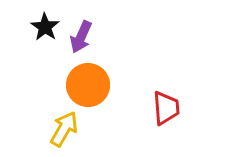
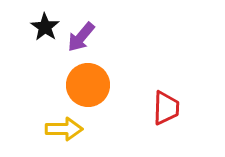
purple arrow: rotated 16 degrees clockwise
red trapezoid: rotated 6 degrees clockwise
yellow arrow: rotated 60 degrees clockwise
